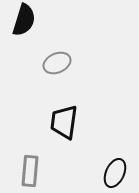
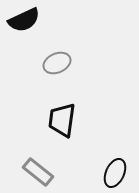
black semicircle: rotated 48 degrees clockwise
black trapezoid: moved 2 px left, 2 px up
gray rectangle: moved 8 px right, 1 px down; rotated 56 degrees counterclockwise
